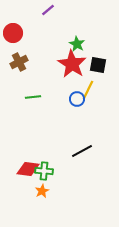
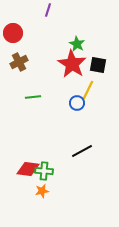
purple line: rotated 32 degrees counterclockwise
blue circle: moved 4 px down
orange star: rotated 16 degrees clockwise
